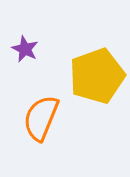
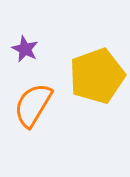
orange semicircle: moved 8 px left, 13 px up; rotated 9 degrees clockwise
